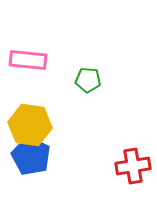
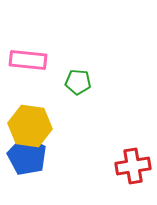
green pentagon: moved 10 px left, 2 px down
yellow hexagon: moved 1 px down
blue pentagon: moved 4 px left
